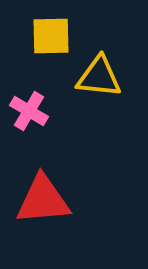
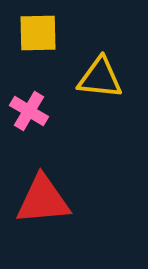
yellow square: moved 13 px left, 3 px up
yellow triangle: moved 1 px right, 1 px down
